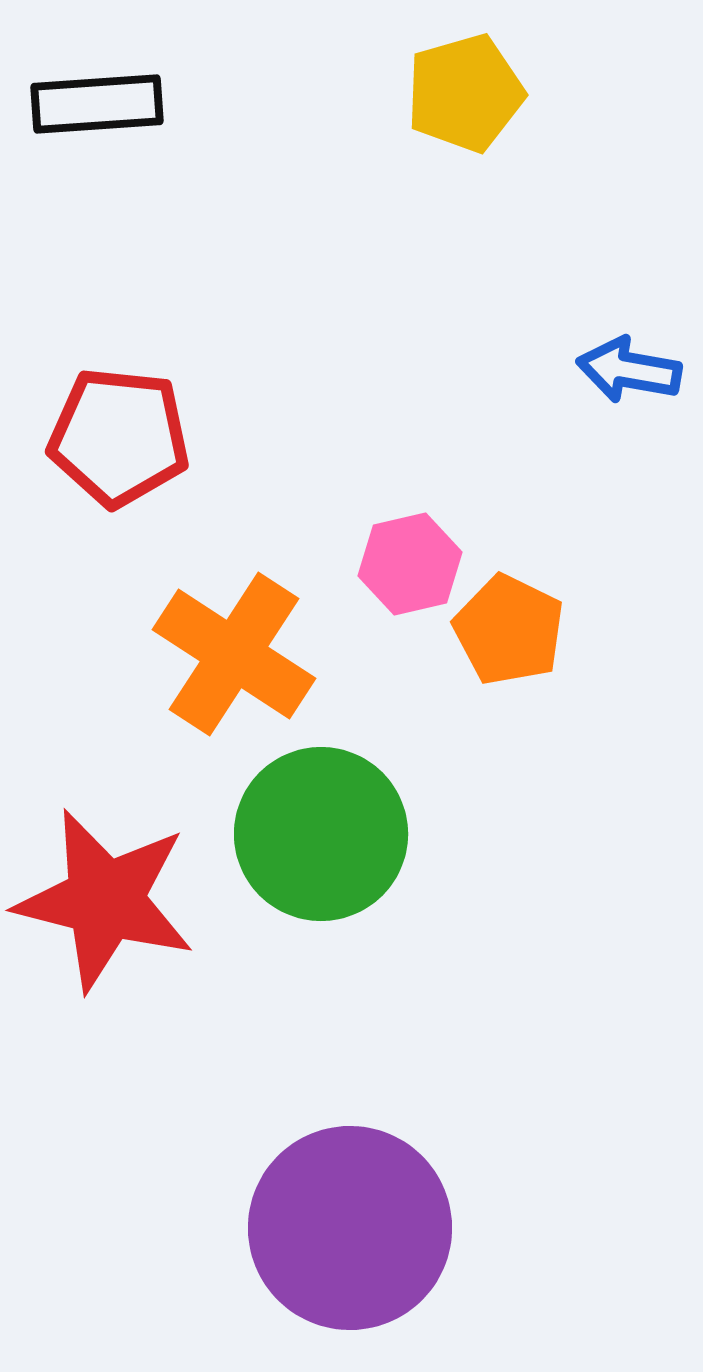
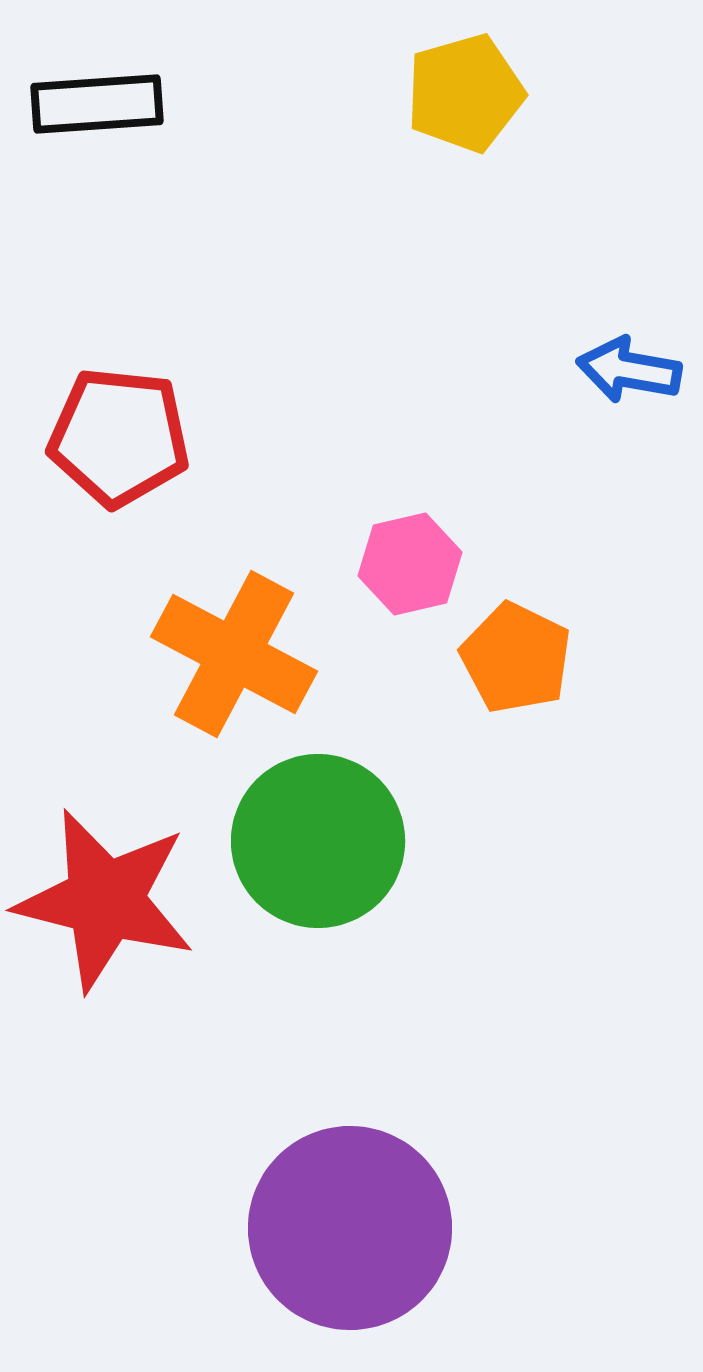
orange pentagon: moved 7 px right, 28 px down
orange cross: rotated 5 degrees counterclockwise
green circle: moved 3 px left, 7 px down
